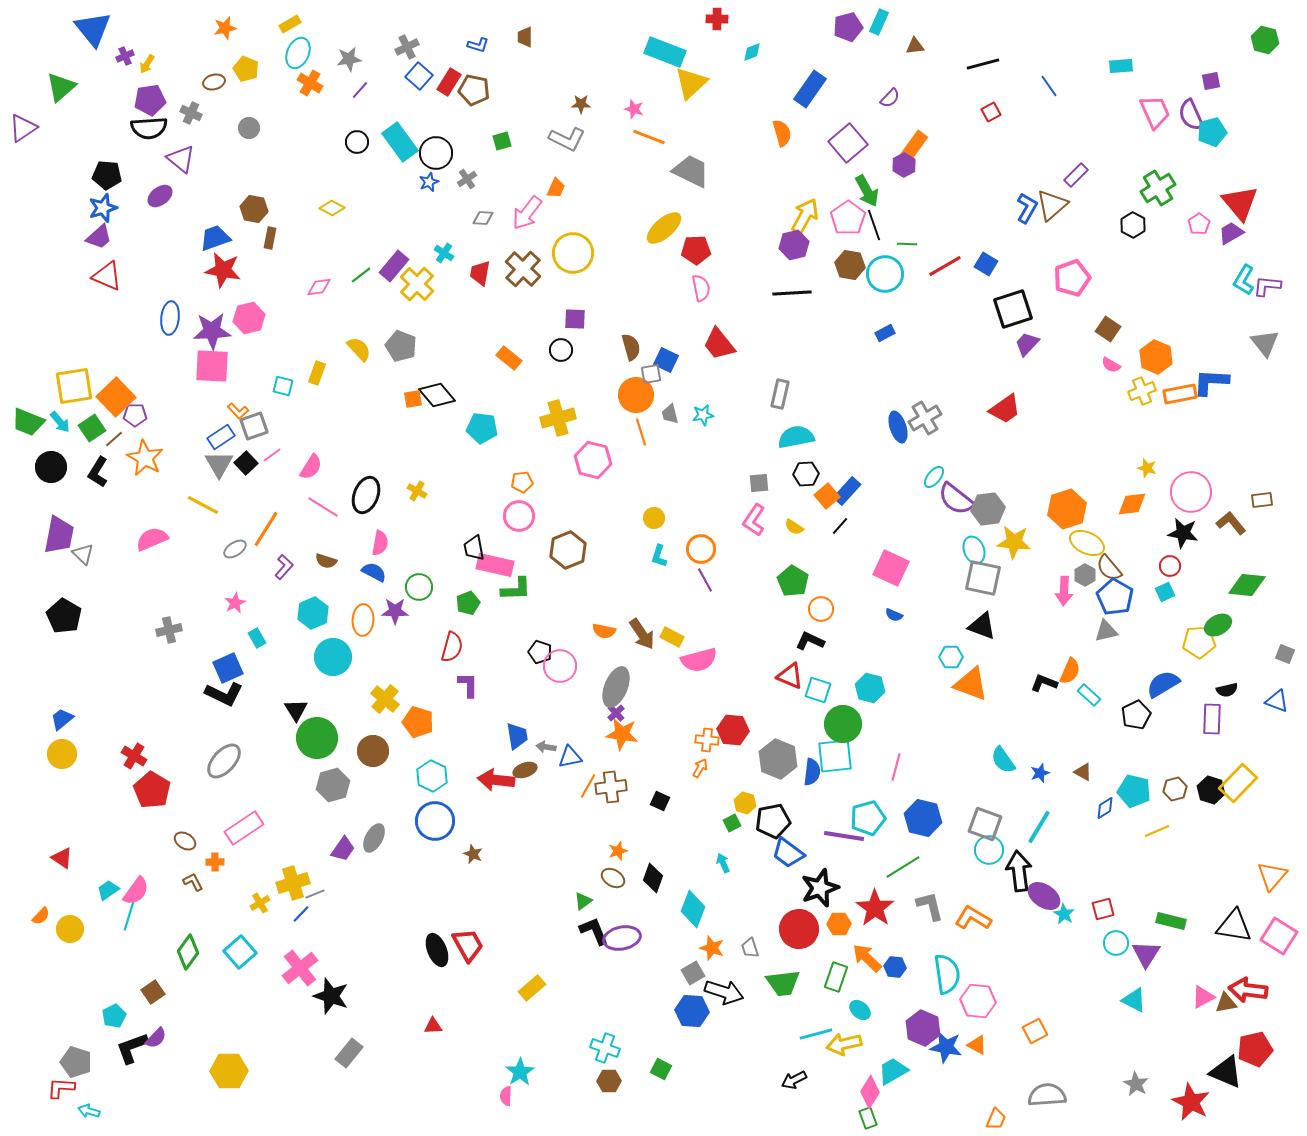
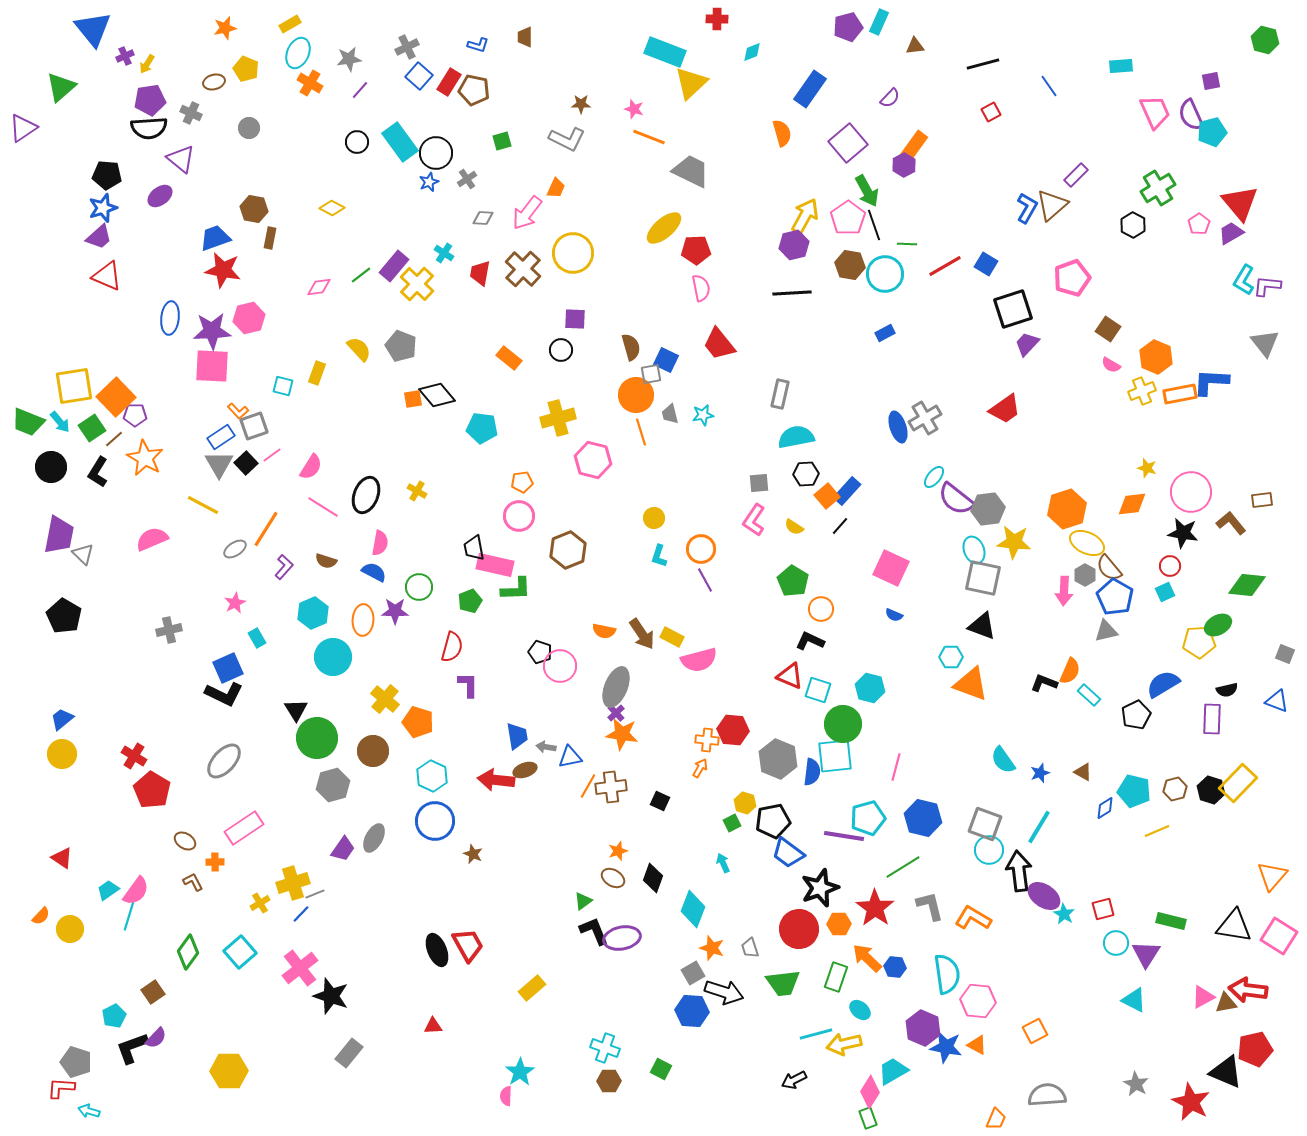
green pentagon at (468, 603): moved 2 px right, 2 px up
